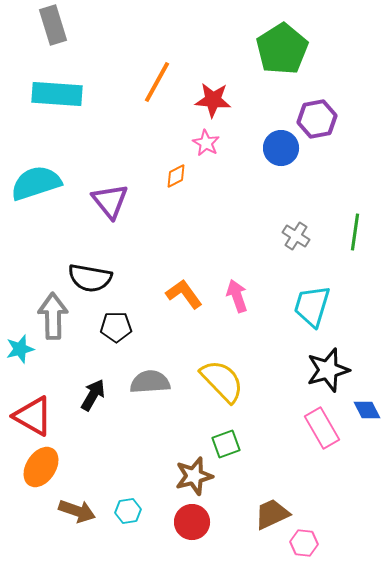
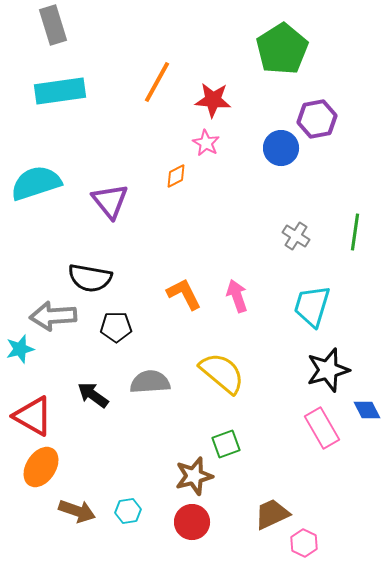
cyan rectangle: moved 3 px right, 3 px up; rotated 12 degrees counterclockwise
orange L-shape: rotated 9 degrees clockwise
gray arrow: rotated 93 degrees counterclockwise
yellow semicircle: moved 8 px up; rotated 6 degrees counterclockwise
black arrow: rotated 84 degrees counterclockwise
pink hexagon: rotated 20 degrees clockwise
